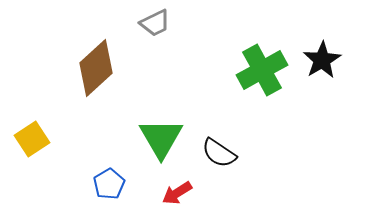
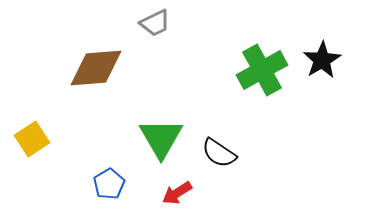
brown diamond: rotated 38 degrees clockwise
